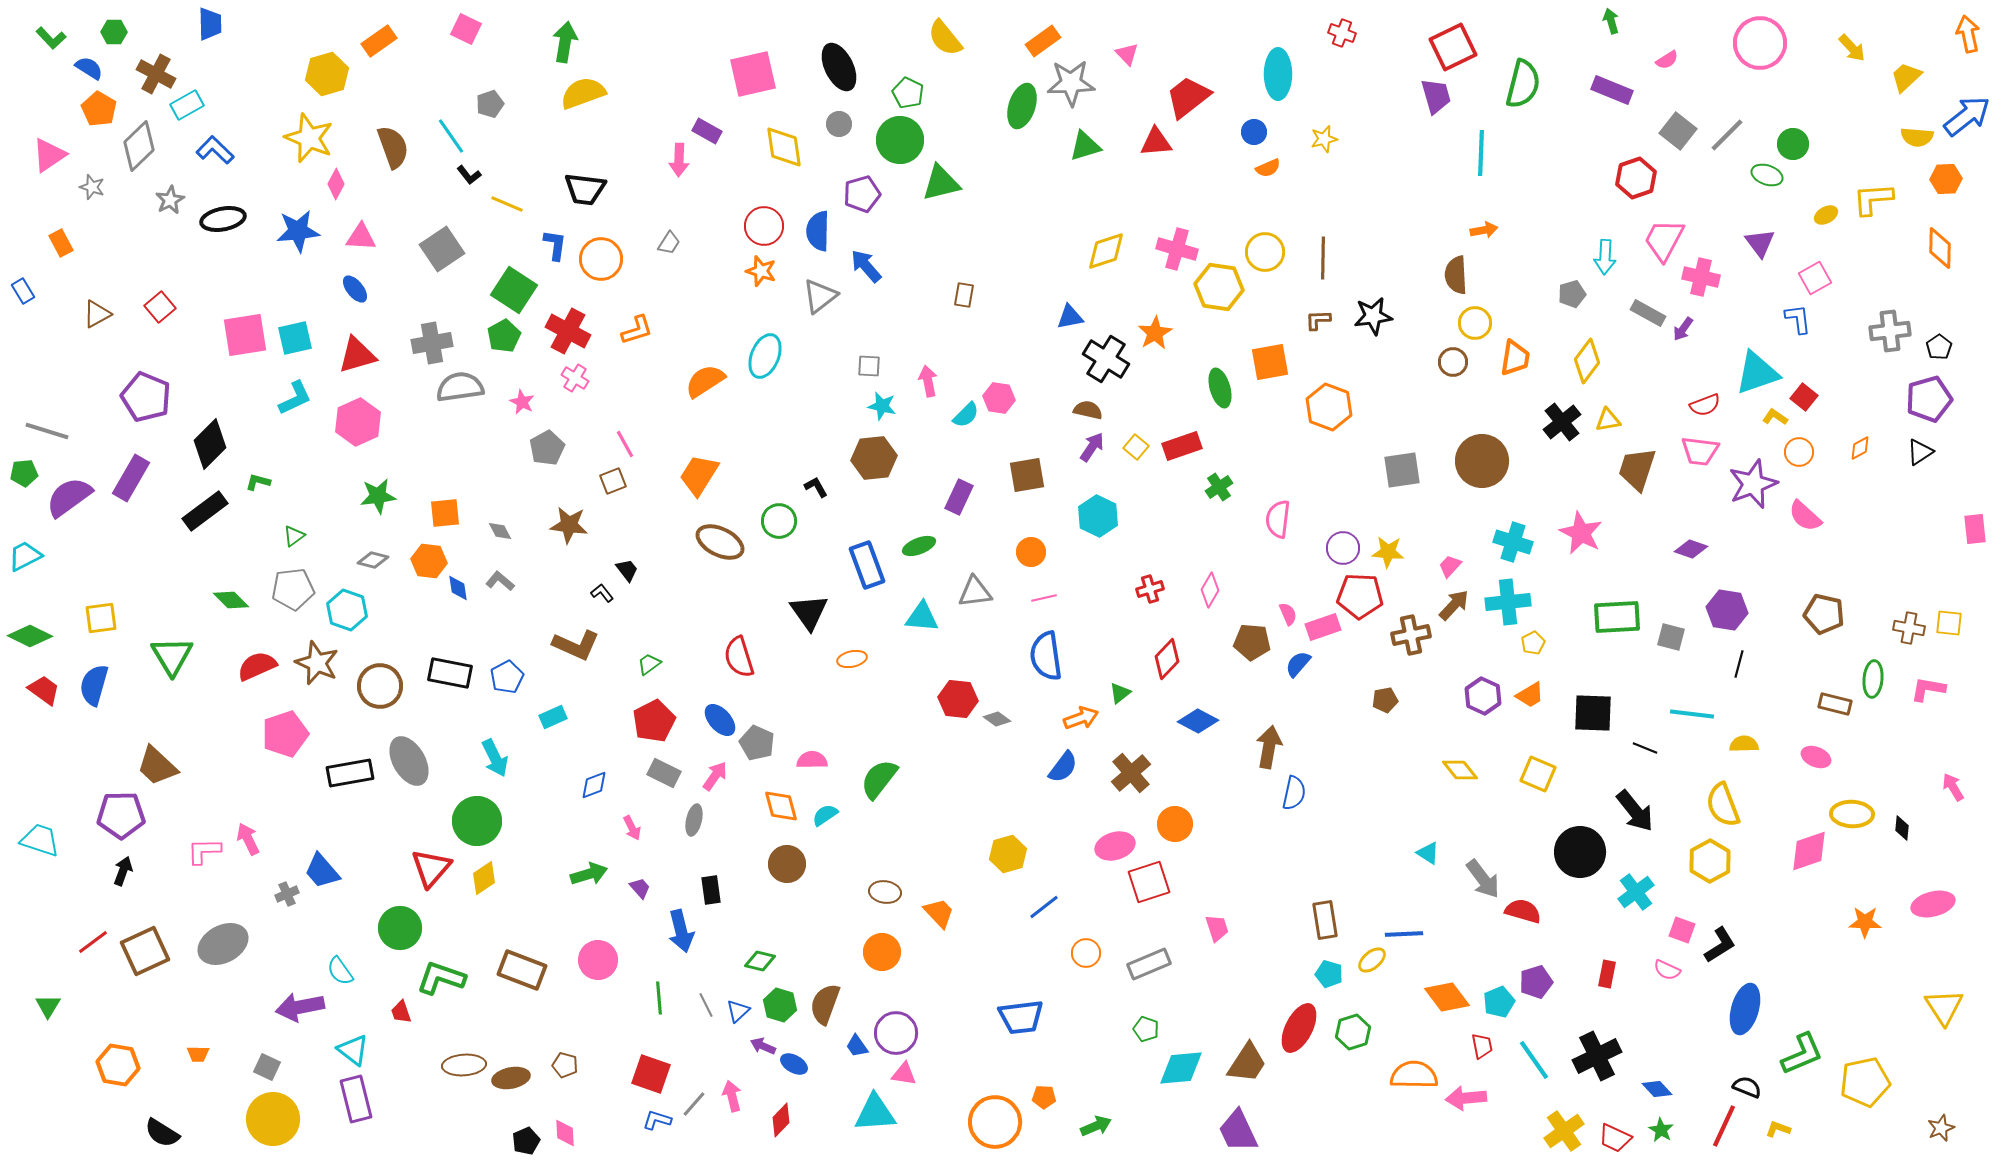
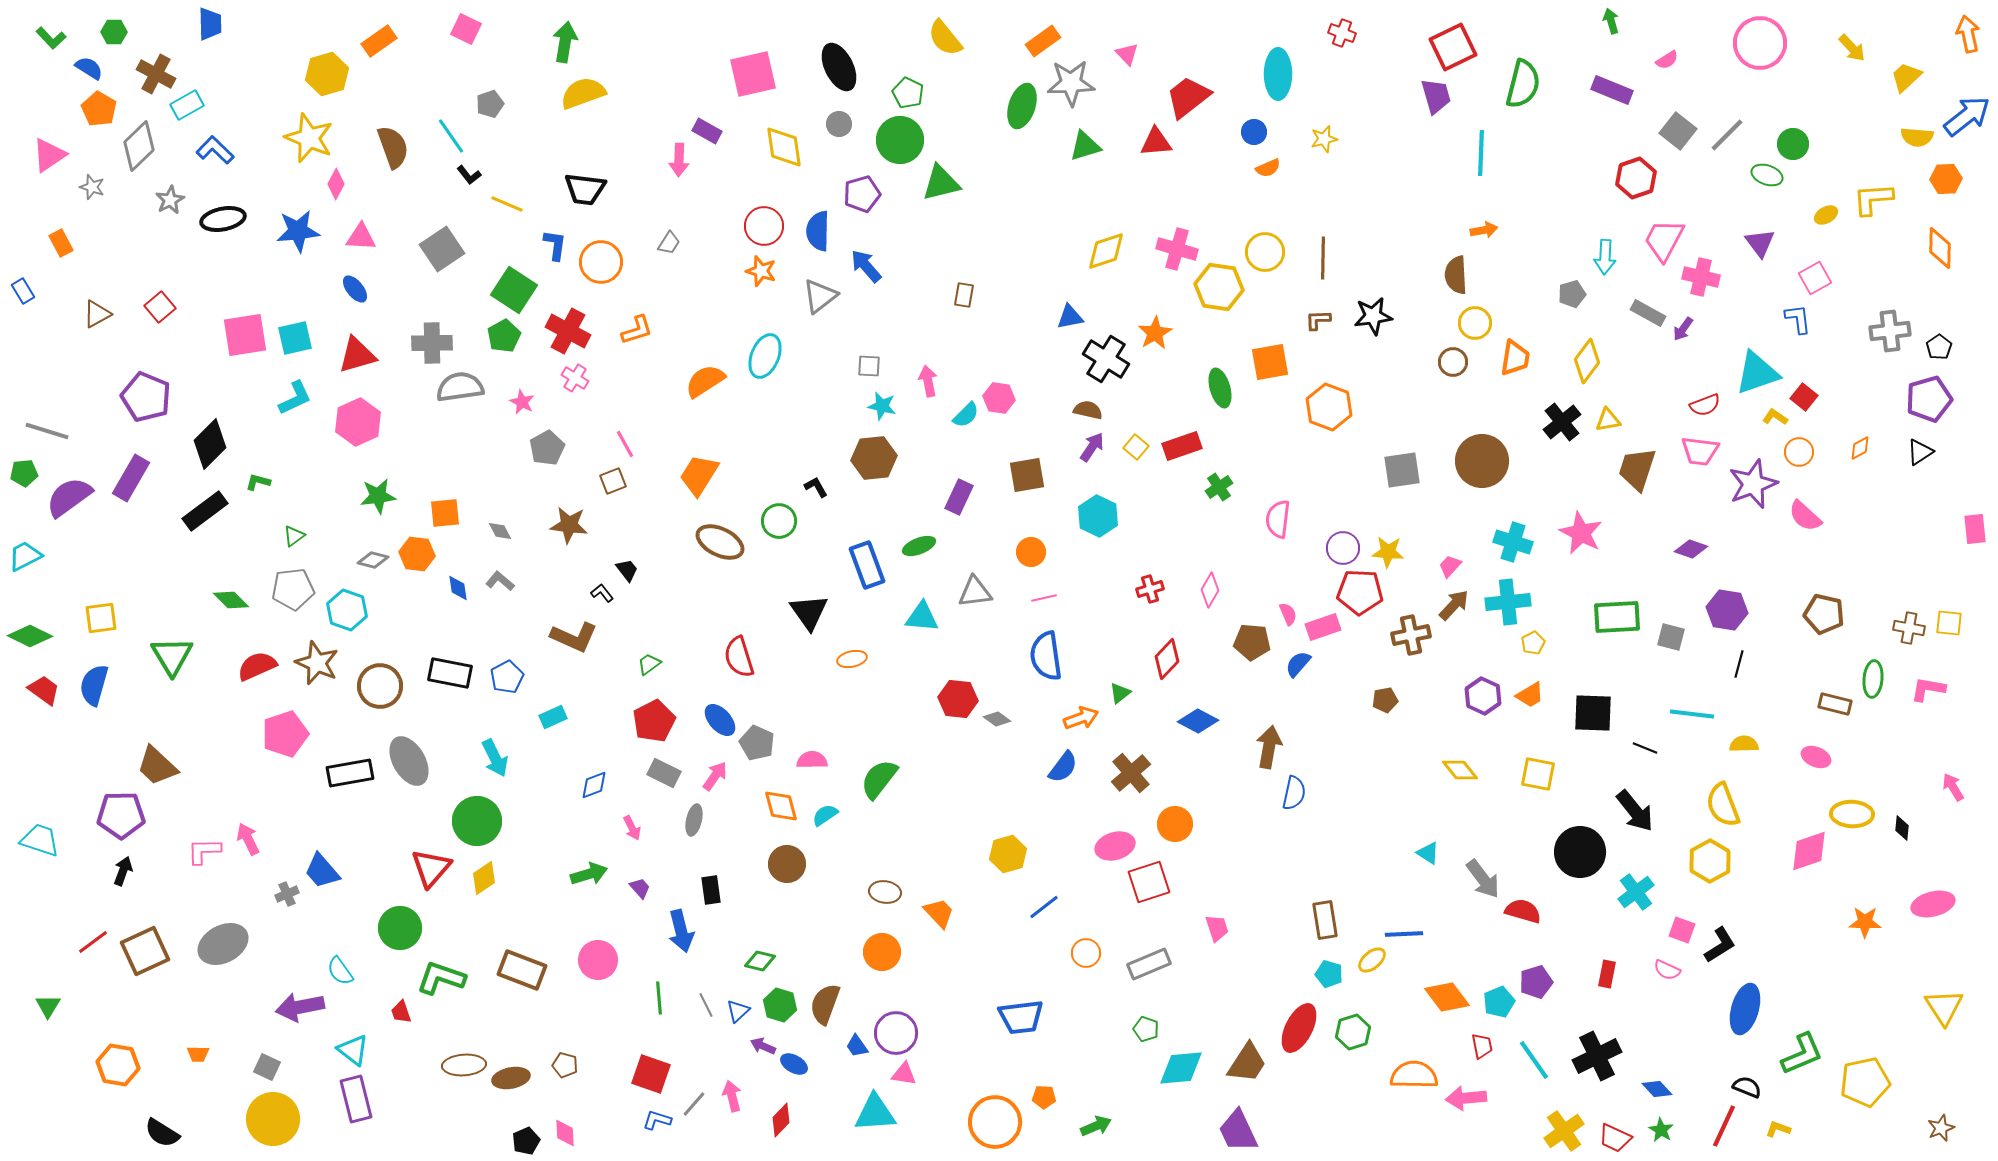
orange circle at (601, 259): moved 3 px down
gray cross at (432, 343): rotated 9 degrees clockwise
orange hexagon at (429, 561): moved 12 px left, 7 px up
red pentagon at (1360, 596): moved 4 px up
brown L-shape at (576, 645): moved 2 px left, 8 px up
yellow square at (1538, 774): rotated 12 degrees counterclockwise
